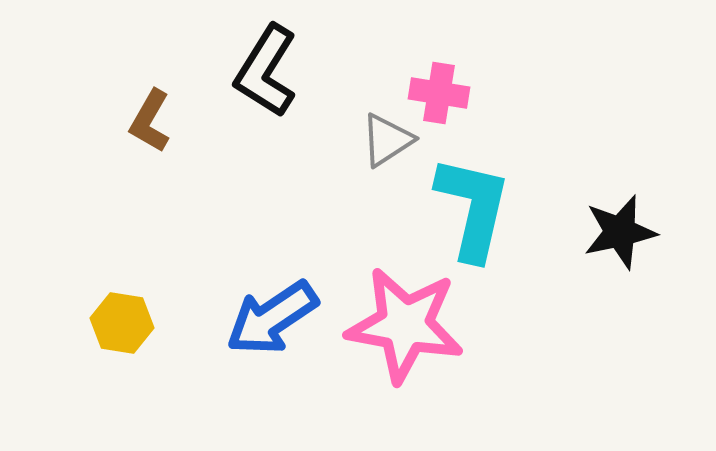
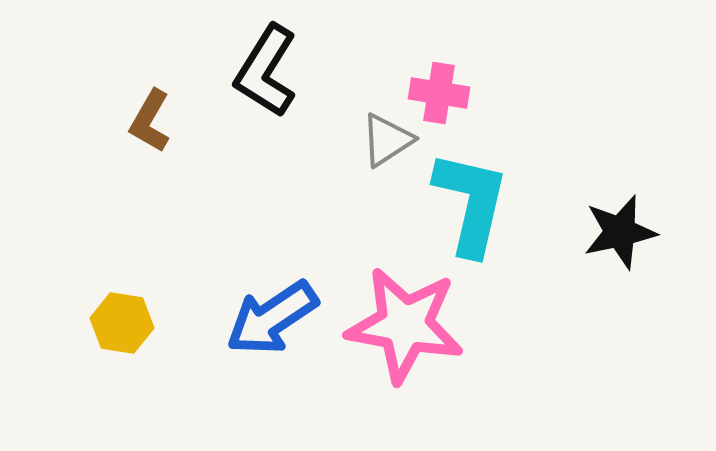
cyan L-shape: moved 2 px left, 5 px up
